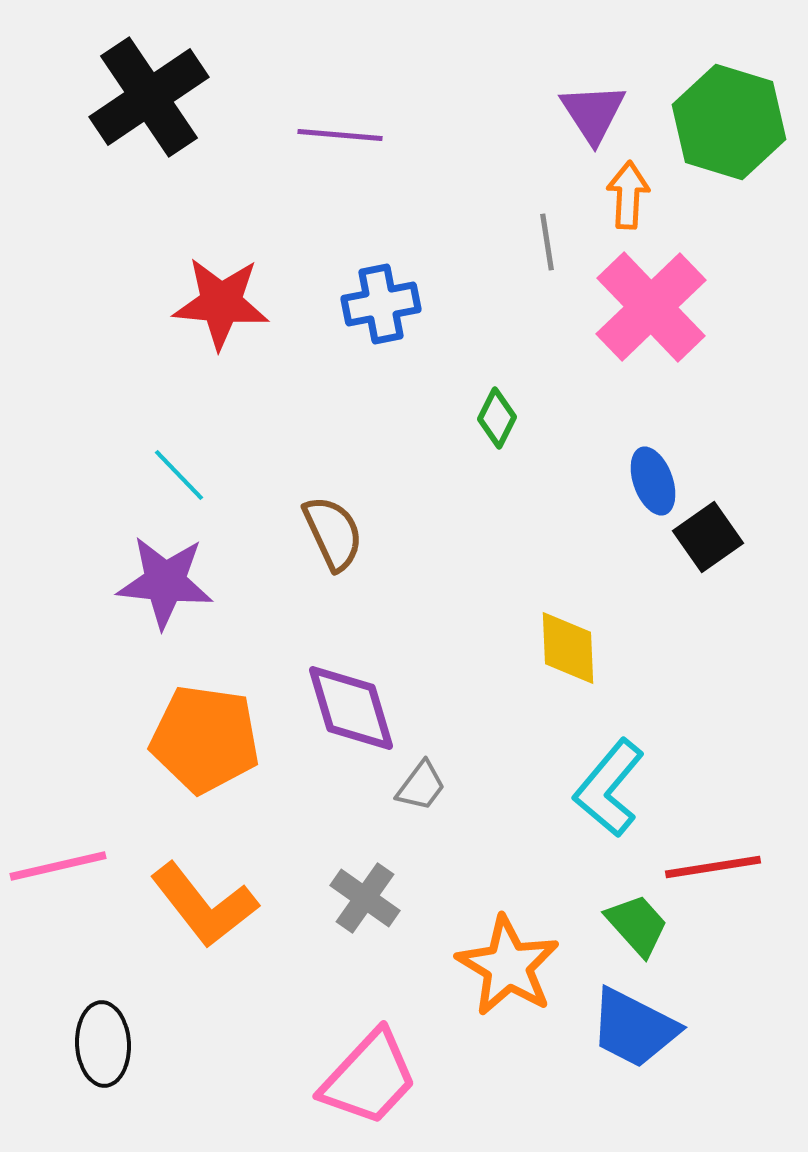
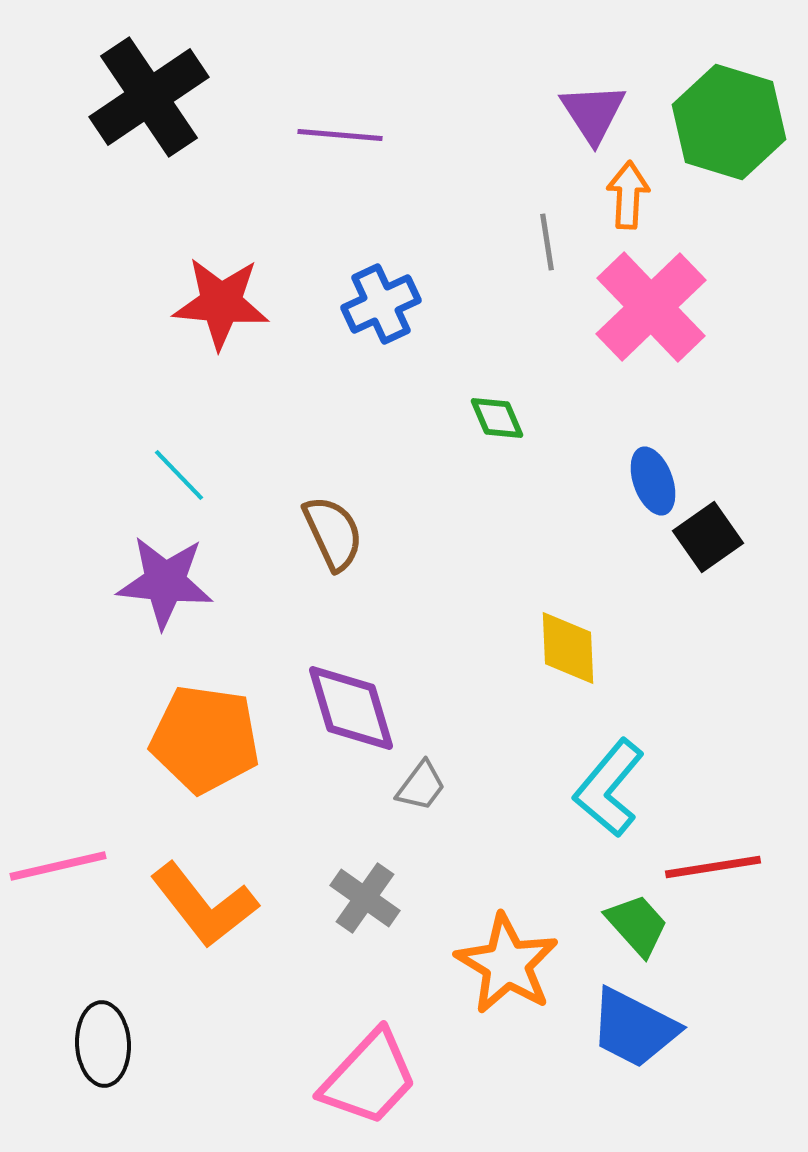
blue cross: rotated 14 degrees counterclockwise
green diamond: rotated 50 degrees counterclockwise
orange star: moved 1 px left, 2 px up
